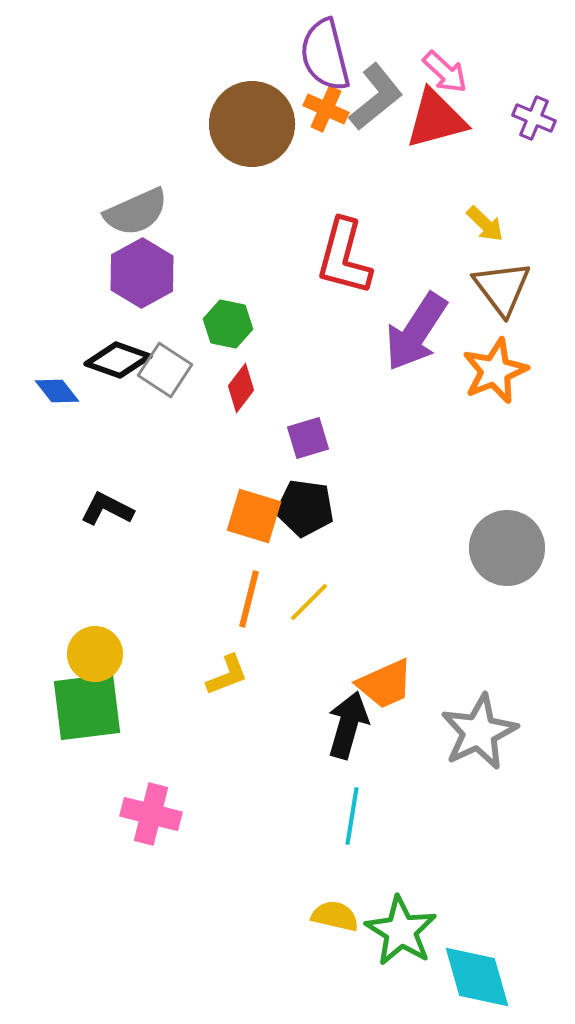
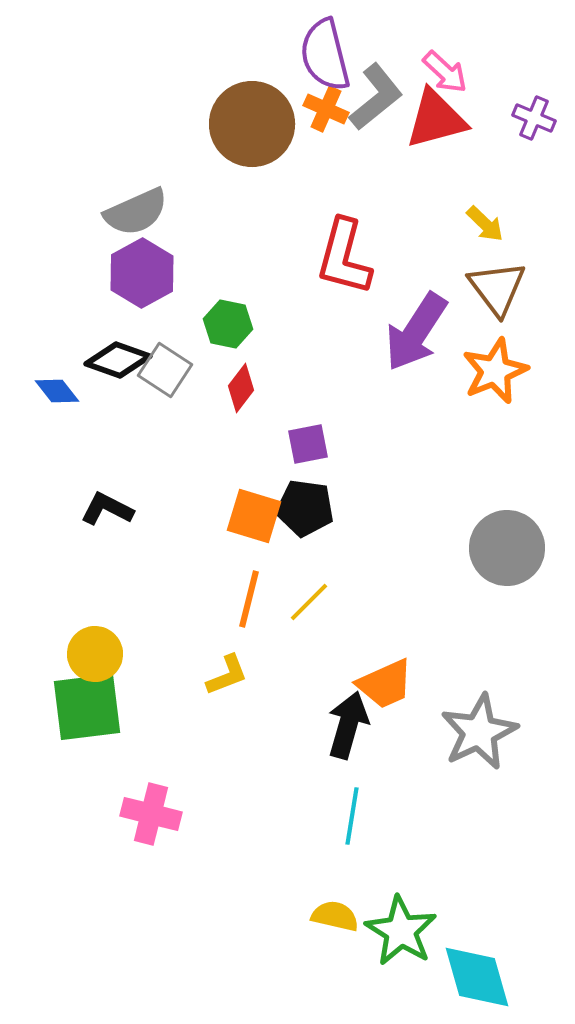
brown triangle: moved 5 px left
purple square: moved 6 px down; rotated 6 degrees clockwise
